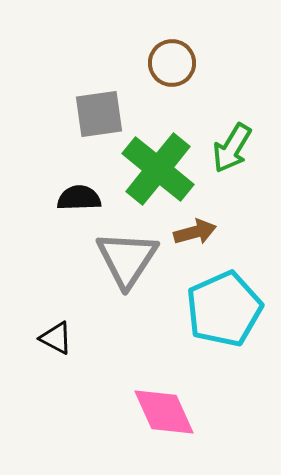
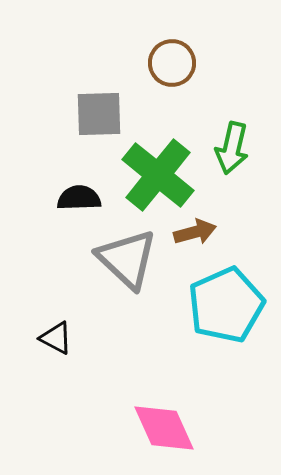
gray square: rotated 6 degrees clockwise
green arrow: rotated 18 degrees counterclockwise
green cross: moved 6 px down
gray triangle: rotated 20 degrees counterclockwise
cyan pentagon: moved 2 px right, 4 px up
pink diamond: moved 16 px down
